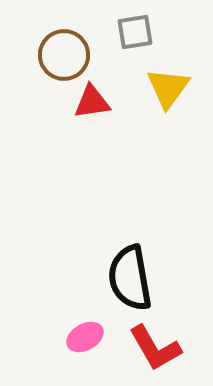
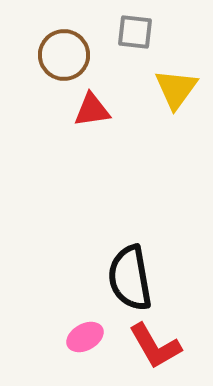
gray square: rotated 15 degrees clockwise
yellow triangle: moved 8 px right, 1 px down
red triangle: moved 8 px down
red L-shape: moved 2 px up
